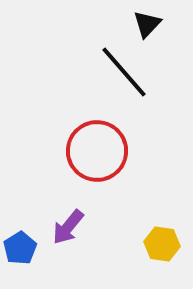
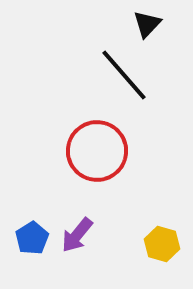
black line: moved 3 px down
purple arrow: moved 9 px right, 8 px down
yellow hexagon: rotated 8 degrees clockwise
blue pentagon: moved 12 px right, 10 px up
